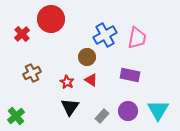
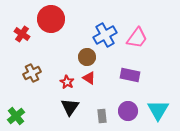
red cross: rotated 14 degrees counterclockwise
pink trapezoid: rotated 25 degrees clockwise
red triangle: moved 2 px left, 2 px up
gray rectangle: rotated 48 degrees counterclockwise
